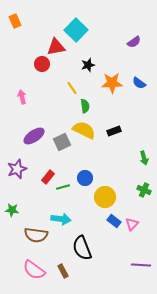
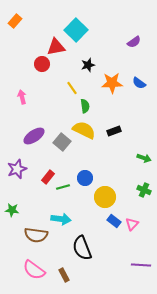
orange rectangle: rotated 64 degrees clockwise
gray square: rotated 24 degrees counterclockwise
green arrow: rotated 56 degrees counterclockwise
brown rectangle: moved 1 px right, 4 px down
